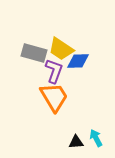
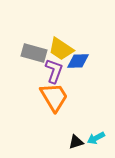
cyan arrow: rotated 90 degrees counterclockwise
black triangle: rotated 14 degrees counterclockwise
